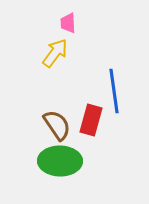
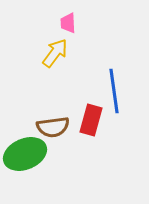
brown semicircle: moved 4 px left, 2 px down; rotated 116 degrees clockwise
green ellipse: moved 35 px left, 7 px up; rotated 24 degrees counterclockwise
